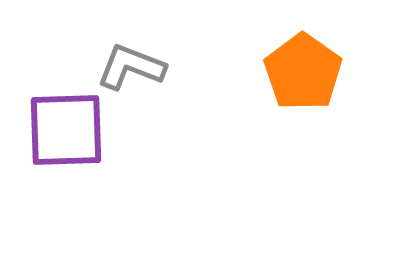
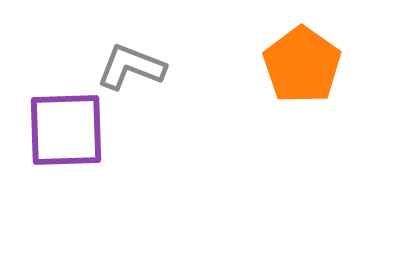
orange pentagon: moved 1 px left, 7 px up
